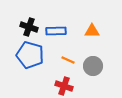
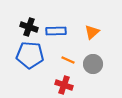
orange triangle: moved 1 px down; rotated 42 degrees counterclockwise
blue pentagon: rotated 12 degrees counterclockwise
gray circle: moved 2 px up
red cross: moved 1 px up
